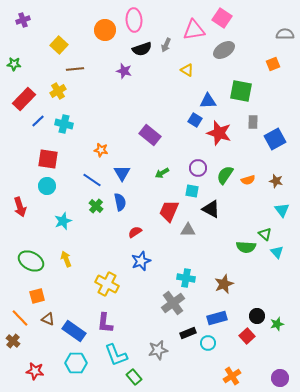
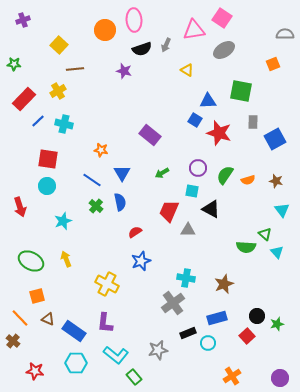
cyan L-shape at (116, 355): rotated 30 degrees counterclockwise
